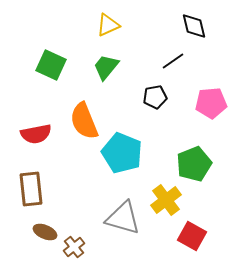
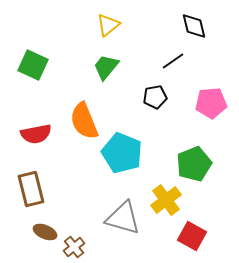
yellow triangle: rotated 15 degrees counterclockwise
green square: moved 18 px left
brown rectangle: rotated 8 degrees counterclockwise
